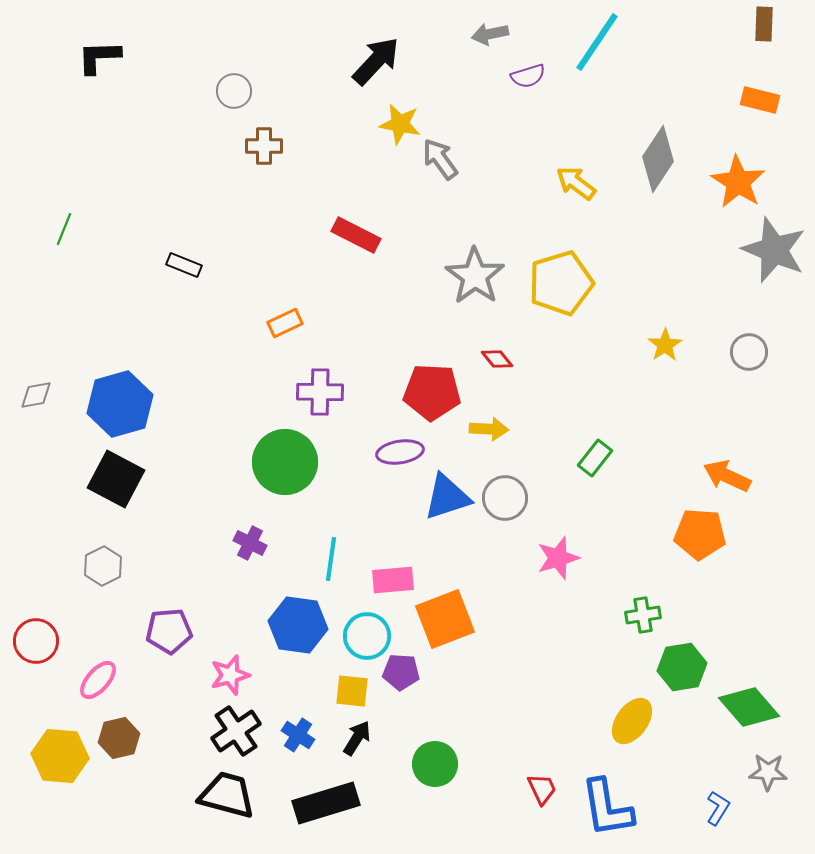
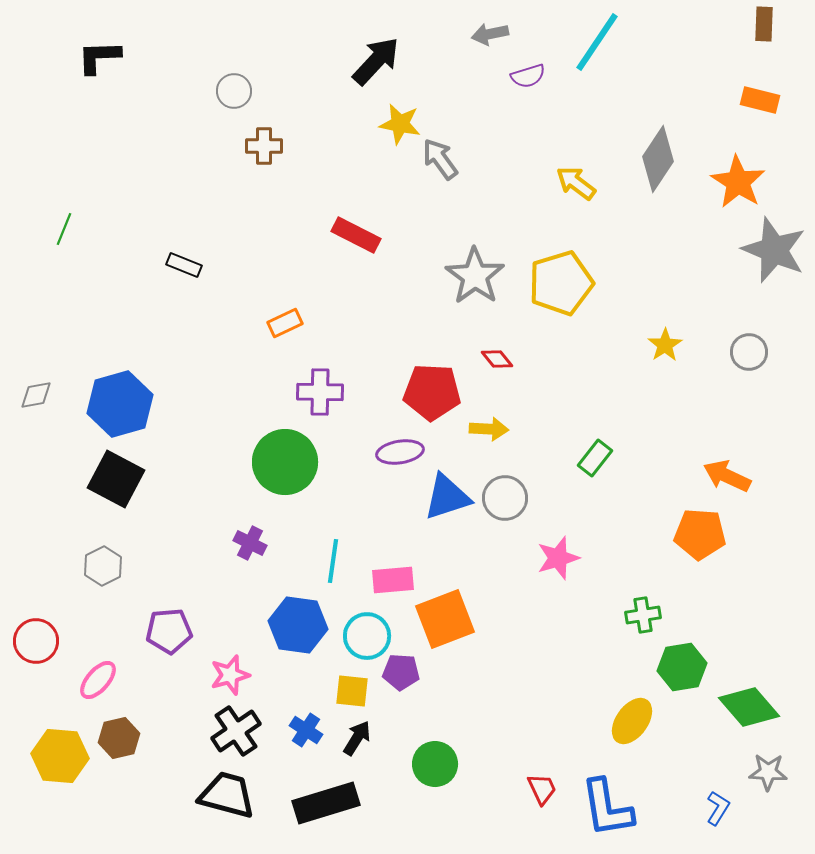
cyan line at (331, 559): moved 2 px right, 2 px down
blue cross at (298, 735): moved 8 px right, 5 px up
